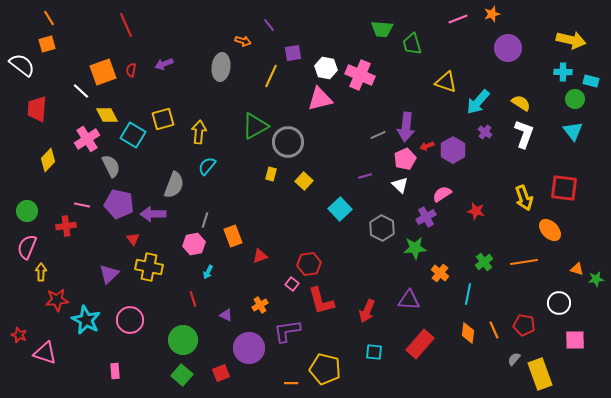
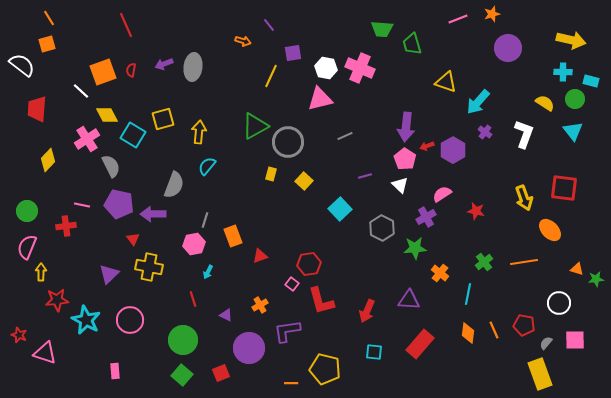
gray ellipse at (221, 67): moved 28 px left
pink cross at (360, 75): moved 7 px up
yellow semicircle at (521, 103): moved 24 px right
gray line at (378, 135): moved 33 px left, 1 px down
pink pentagon at (405, 159): rotated 15 degrees counterclockwise
gray semicircle at (514, 359): moved 32 px right, 16 px up
